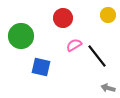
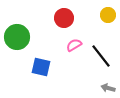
red circle: moved 1 px right
green circle: moved 4 px left, 1 px down
black line: moved 4 px right
